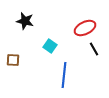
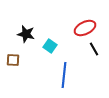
black star: moved 1 px right, 13 px down
